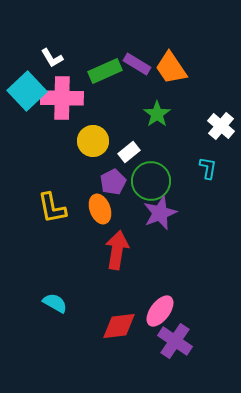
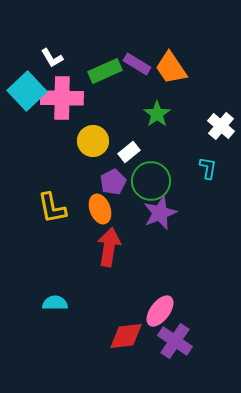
red arrow: moved 8 px left, 3 px up
cyan semicircle: rotated 30 degrees counterclockwise
red diamond: moved 7 px right, 10 px down
